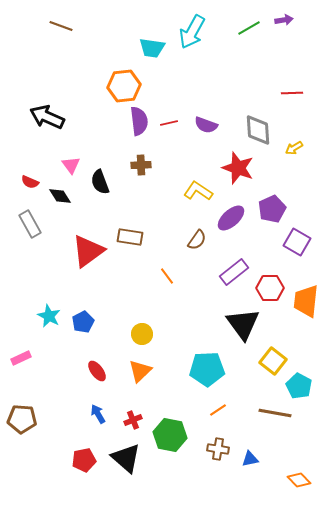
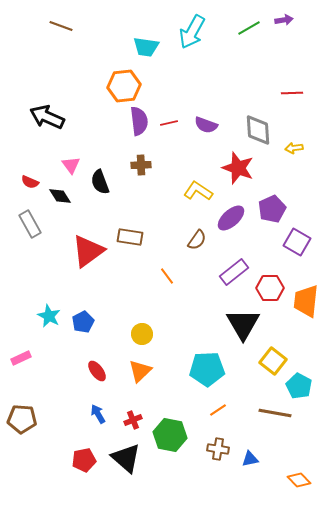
cyan trapezoid at (152, 48): moved 6 px left, 1 px up
yellow arrow at (294, 148): rotated 24 degrees clockwise
black triangle at (243, 324): rotated 6 degrees clockwise
